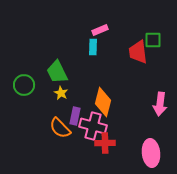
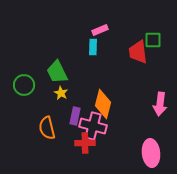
orange diamond: moved 2 px down
orange semicircle: moved 13 px left; rotated 30 degrees clockwise
red cross: moved 20 px left
